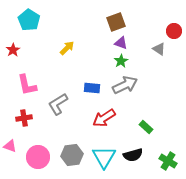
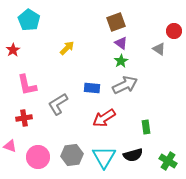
purple triangle: rotated 16 degrees clockwise
green rectangle: rotated 40 degrees clockwise
